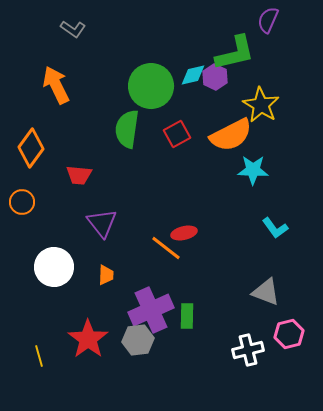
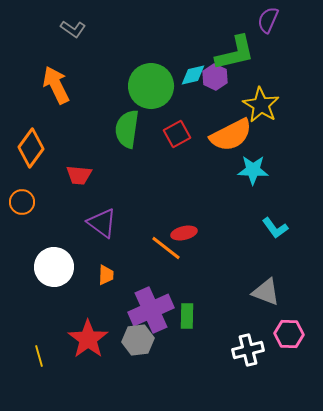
purple triangle: rotated 16 degrees counterclockwise
pink hexagon: rotated 16 degrees clockwise
